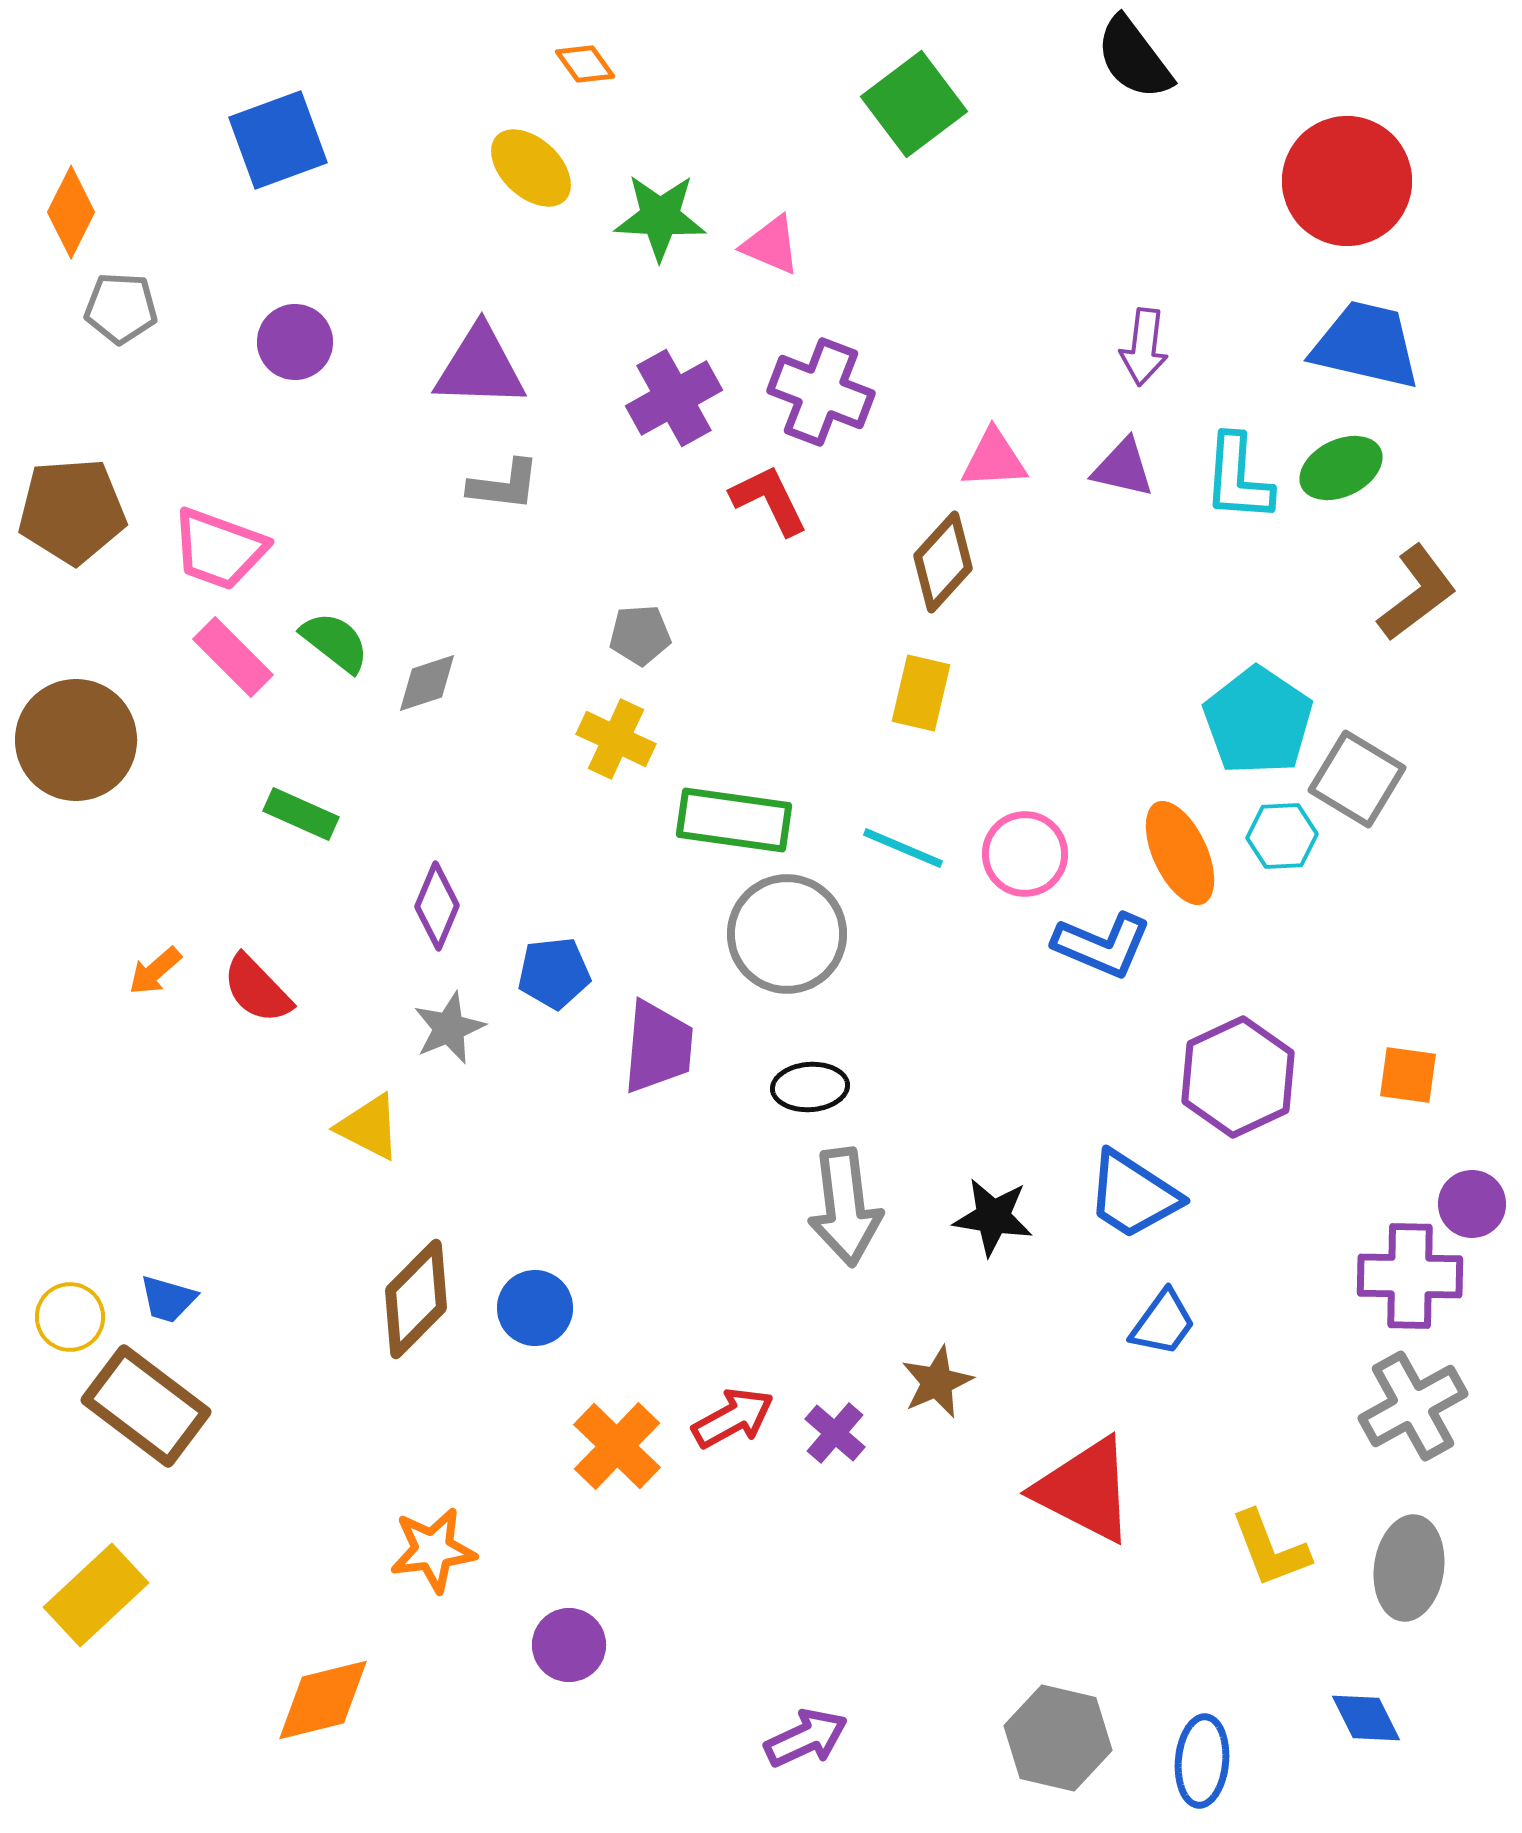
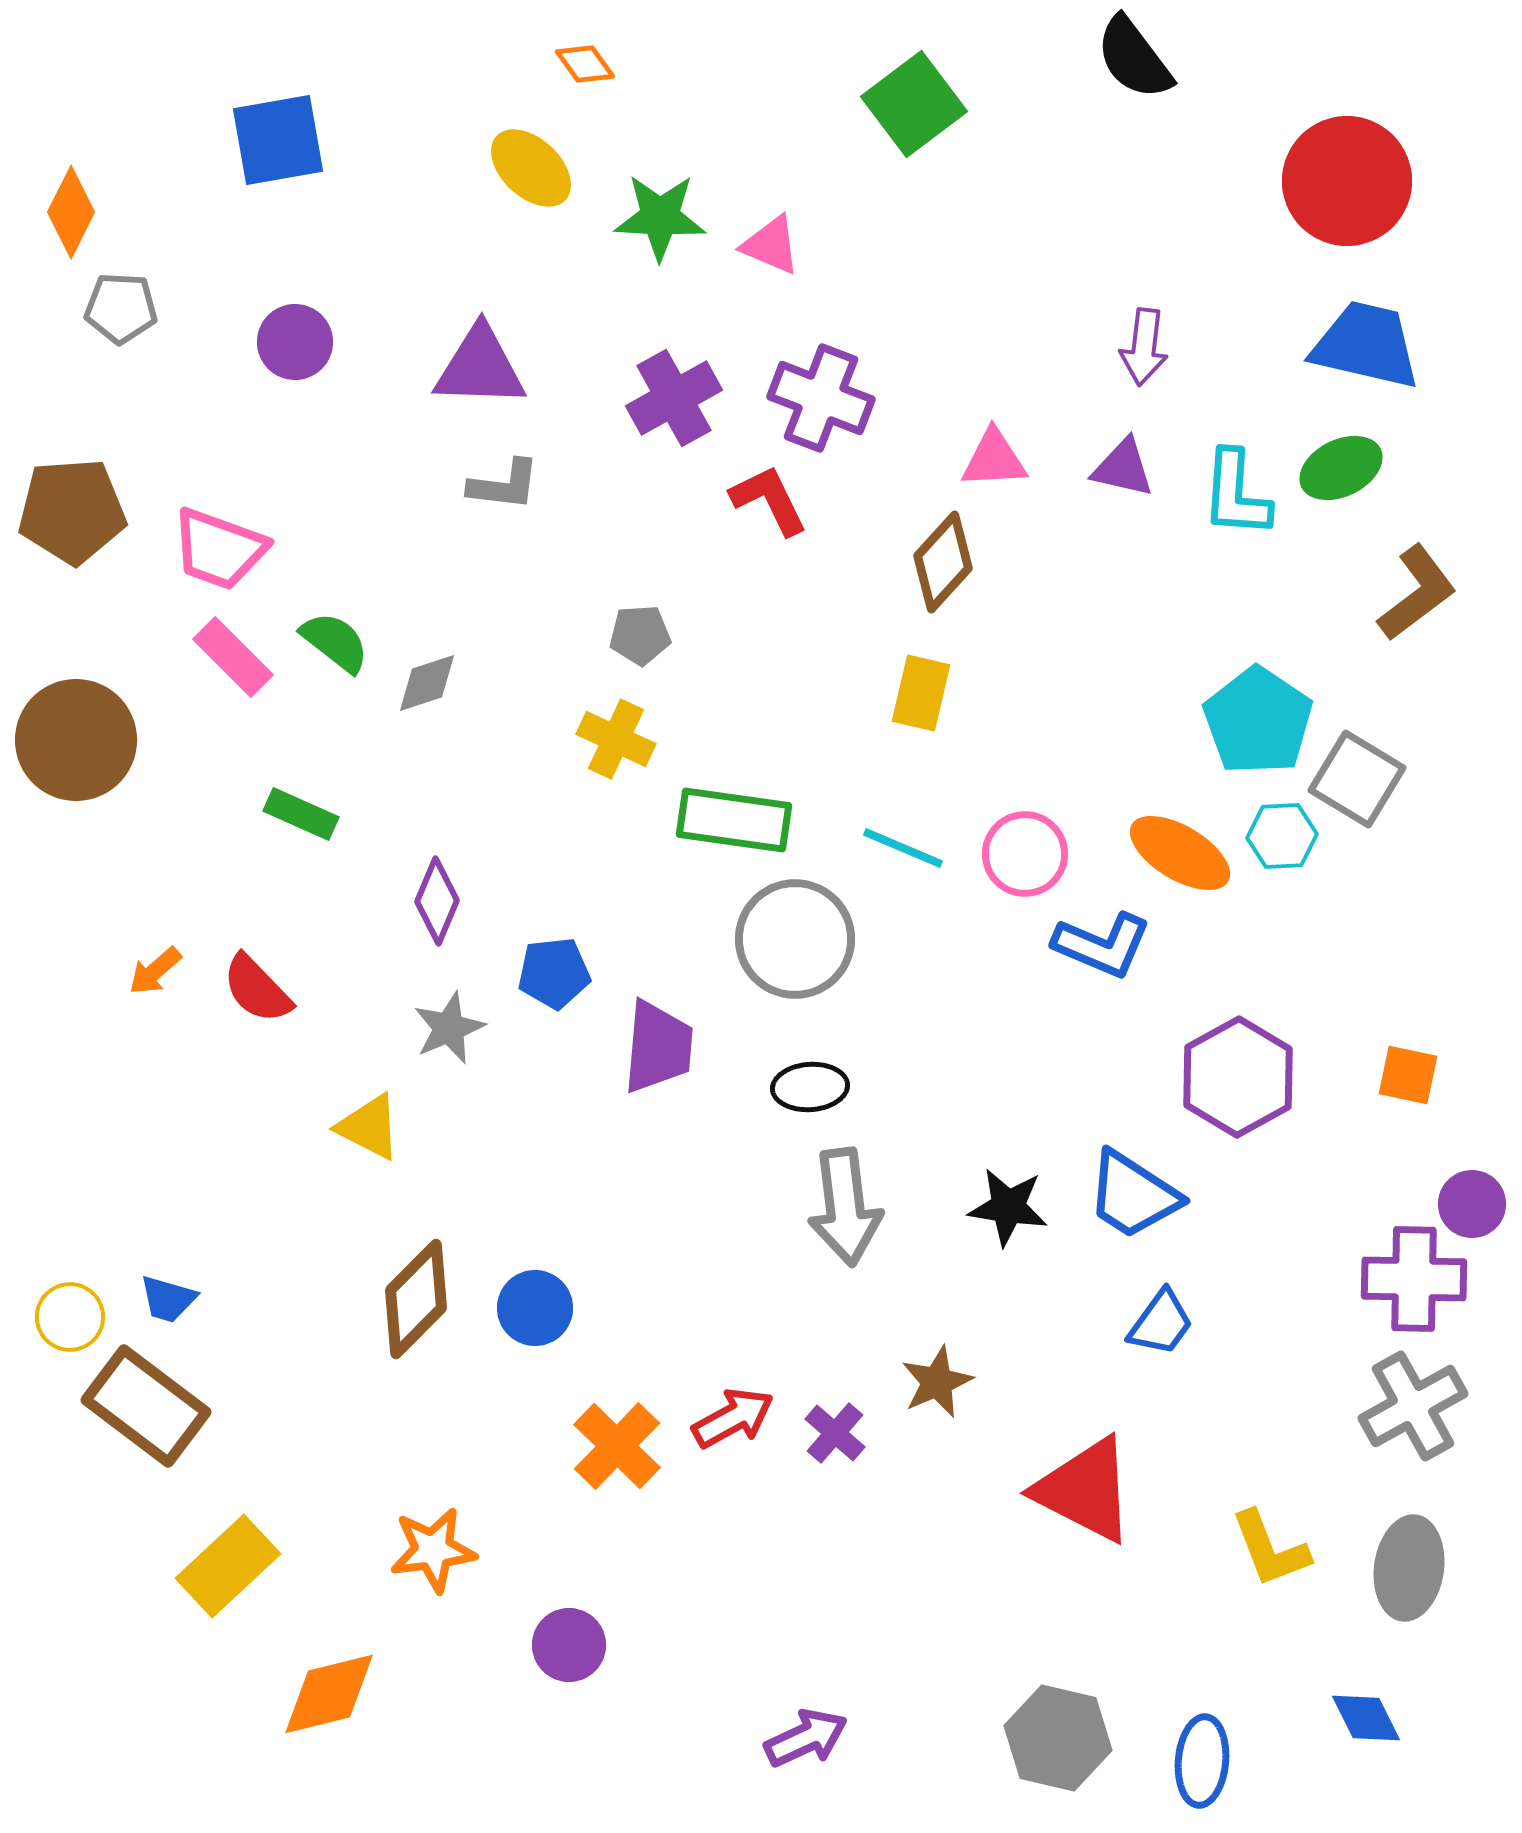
blue square at (278, 140): rotated 10 degrees clockwise
purple cross at (821, 392): moved 6 px down
cyan L-shape at (1238, 478): moved 2 px left, 16 px down
orange ellipse at (1180, 853): rotated 34 degrees counterclockwise
purple diamond at (437, 906): moved 5 px up
gray circle at (787, 934): moved 8 px right, 5 px down
orange square at (1408, 1075): rotated 4 degrees clockwise
purple hexagon at (1238, 1077): rotated 4 degrees counterclockwise
black star at (993, 1217): moved 15 px right, 10 px up
purple cross at (1410, 1276): moved 4 px right, 3 px down
blue trapezoid at (1163, 1323): moved 2 px left
yellow rectangle at (96, 1595): moved 132 px right, 29 px up
orange diamond at (323, 1700): moved 6 px right, 6 px up
